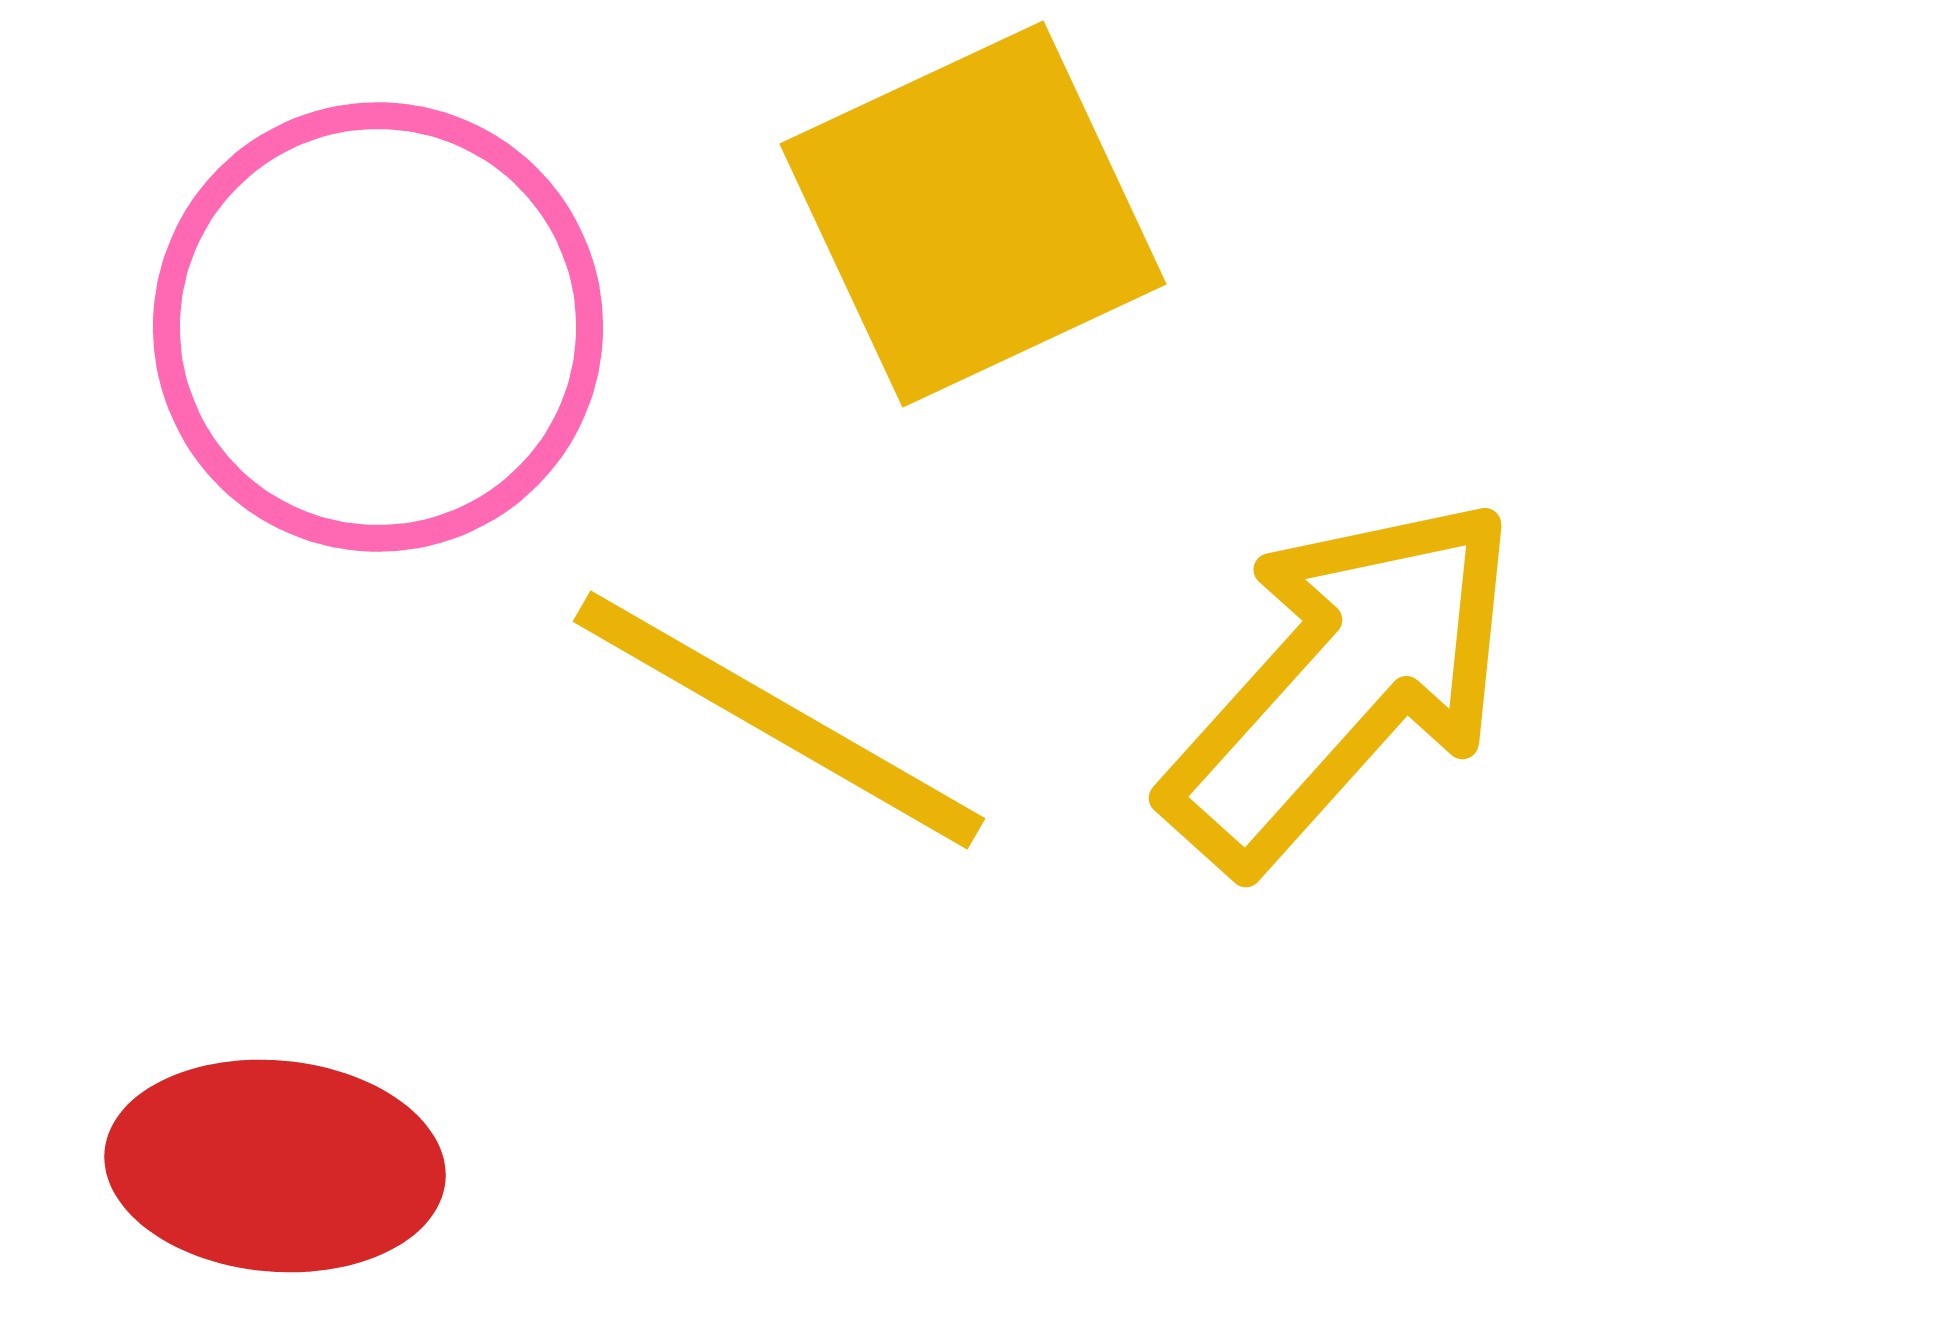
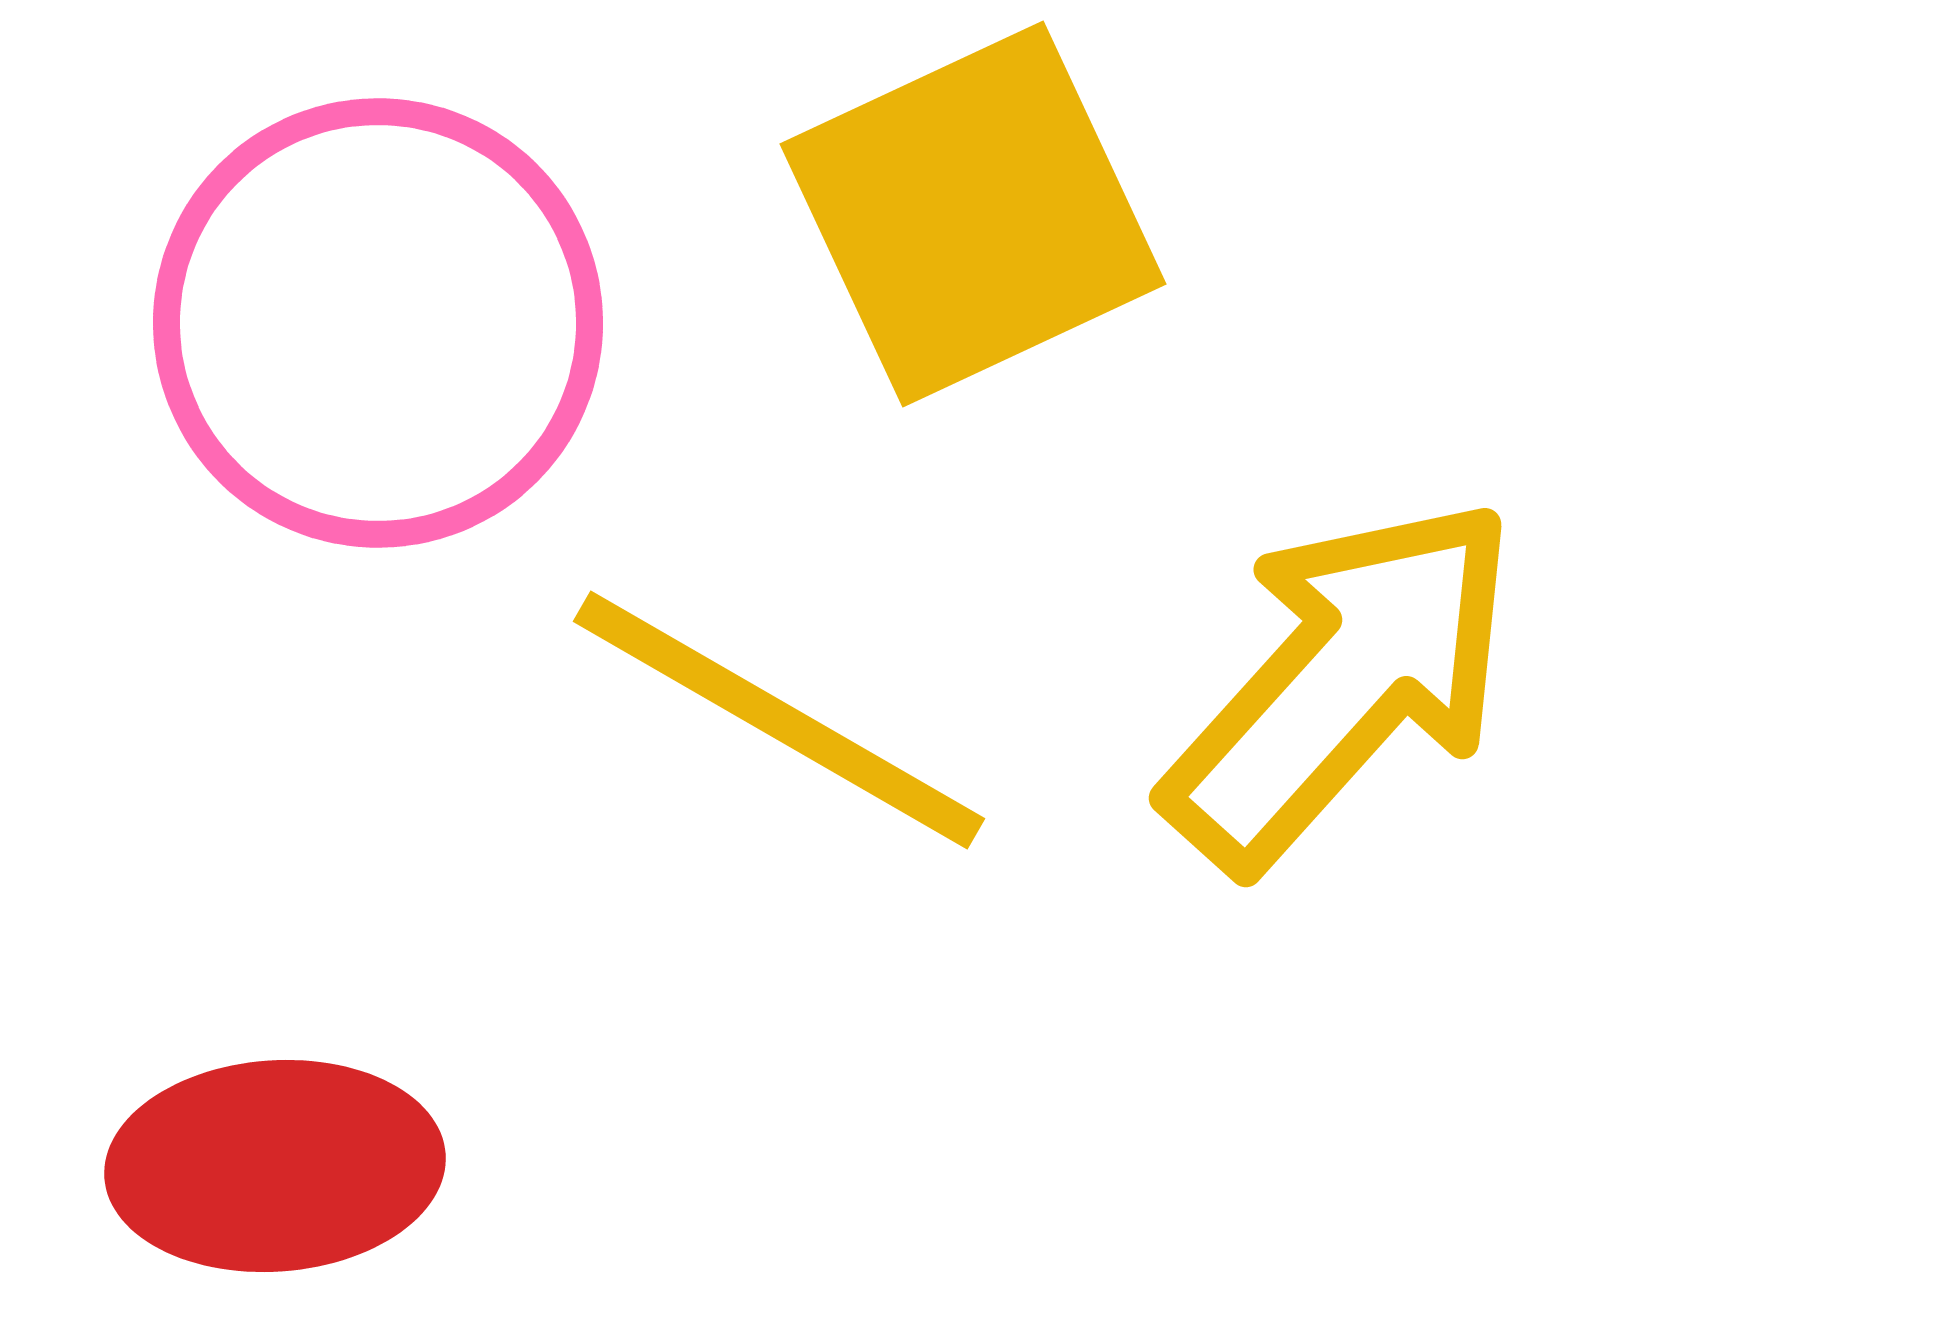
pink circle: moved 4 px up
red ellipse: rotated 9 degrees counterclockwise
